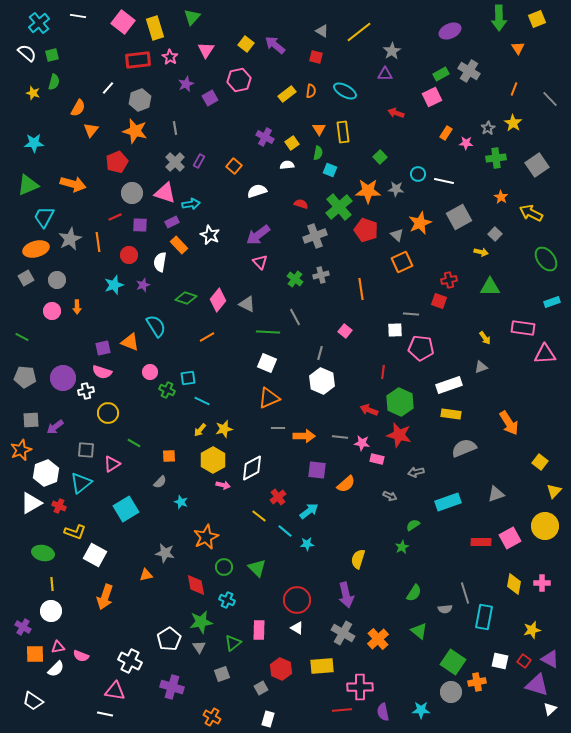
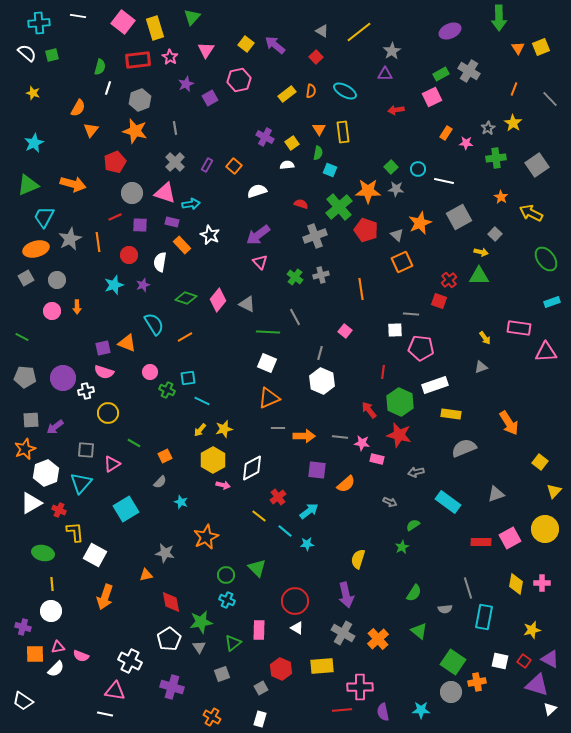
yellow square at (537, 19): moved 4 px right, 28 px down
cyan cross at (39, 23): rotated 35 degrees clockwise
red square at (316, 57): rotated 32 degrees clockwise
green semicircle at (54, 82): moved 46 px right, 15 px up
white line at (108, 88): rotated 24 degrees counterclockwise
red arrow at (396, 113): moved 3 px up; rotated 28 degrees counterclockwise
cyan star at (34, 143): rotated 24 degrees counterclockwise
green square at (380, 157): moved 11 px right, 10 px down
purple rectangle at (199, 161): moved 8 px right, 4 px down
red pentagon at (117, 162): moved 2 px left
cyan circle at (418, 174): moved 5 px up
purple rectangle at (172, 222): rotated 40 degrees clockwise
orange rectangle at (179, 245): moved 3 px right
green cross at (295, 279): moved 2 px up
red cross at (449, 280): rotated 28 degrees counterclockwise
green triangle at (490, 287): moved 11 px left, 11 px up
cyan semicircle at (156, 326): moved 2 px left, 2 px up
pink rectangle at (523, 328): moved 4 px left
orange line at (207, 337): moved 22 px left
orange triangle at (130, 342): moved 3 px left, 1 px down
pink triangle at (545, 354): moved 1 px right, 2 px up
pink semicircle at (102, 372): moved 2 px right
white rectangle at (449, 385): moved 14 px left
red arrow at (369, 410): rotated 30 degrees clockwise
orange star at (21, 450): moved 4 px right, 1 px up
orange square at (169, 456): moved 4 px left; rotated 24 degrees counterclockwise
cyan triangle at (81, 483): rotated 10 degrees counterclockwise
gray arrow at (390, 496): moved 6 px down
cyan rectangle at (448, 502): rotated 55 degrees clockwise
red cross at (59, 506): moved 4 px down
yellow circle at (545, 526): moved 3 px down
yellow L-shape at (75, 532): rotated 115 degrees counterclockwise
green circle at (224, 567): moved 2 px right, 8 px down
yellow diamond at (514, 584): moved 2 px right
red diamond at (196, 585): moved 25 px left, 17 px down
gray line at (465, 593): moved 3 px right, 5 px up
red circle at (297, 600): moved 2 px left, 1 px down
purple cross at (23, 627): rotated 14 degrees counterclockwise
white trapezoid at (33, 701): moved 10 px left
white rectangle at (268, 719): moved 8 px left
